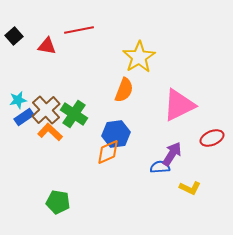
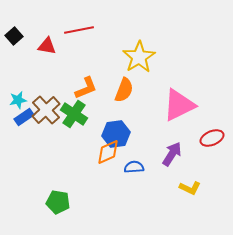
orange L-shape: moved 36 px right, 44 px up; rotated 115 degrees clockwise
blue semicircle: moved 26 px left
